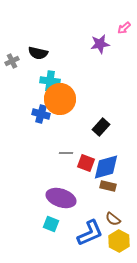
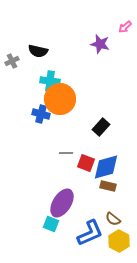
pink arrow: moved 1 px right, 1 px up
purple star: rotated 24 degrees clockwise
black semicircle: moved 2 px up
purple ellipse: moved 1 px right, 5 px down; rotated 76 degrees counterclockwise
